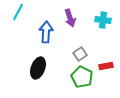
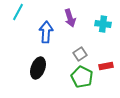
cyan cross: moved 4 px down
